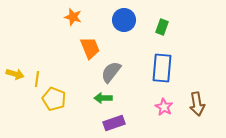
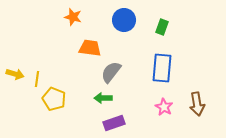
orange trapezoid: rotated 60 degrees counterclockwise
